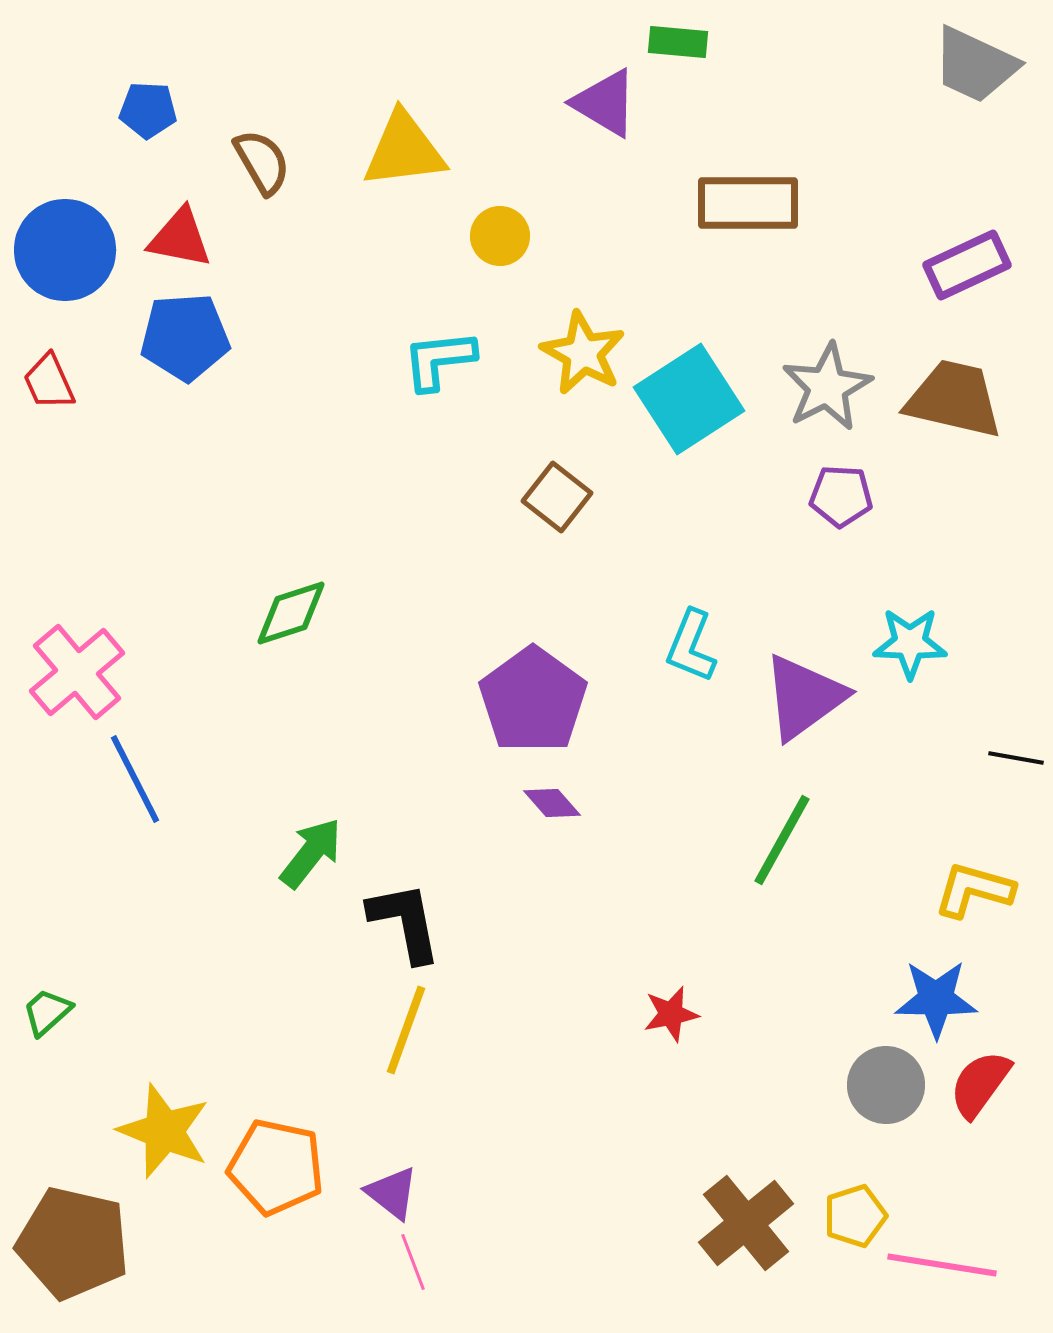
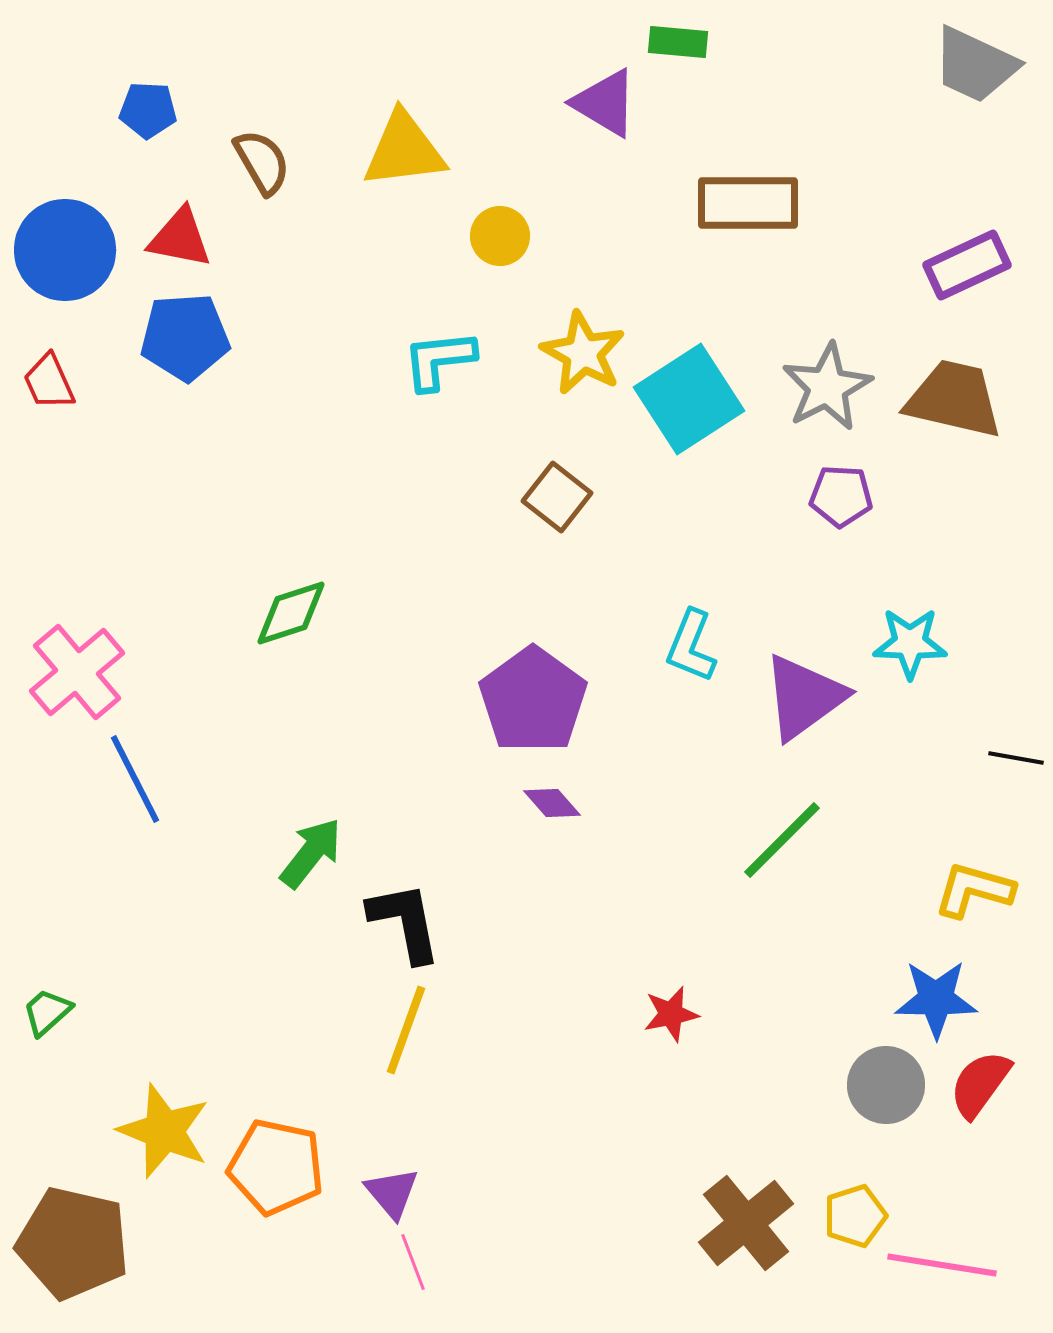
green line at (782, 840): rotated 16 degrees clockwise
purple triangle at (392, 1193): rotated 12 degrees clockwise
